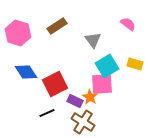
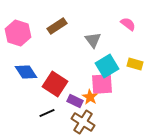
red square: rotated 30 degrees counterclockwise
